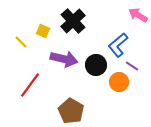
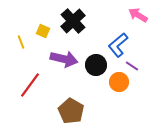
yellow line: rotated 24 degrees clockwise
